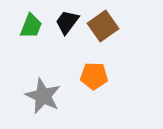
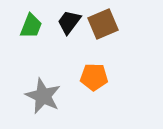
black trapezoid: moved 2 px right
brown square: moved 2 px up; rotated 12 degrees clockwise
orange pentagon: moved 1 px down
